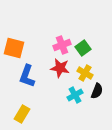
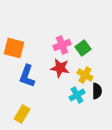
yellow cross: moved 2 px down
black semicircle: rotated 21 degrees counterclockwise
cyan cross: moved 2 px right
